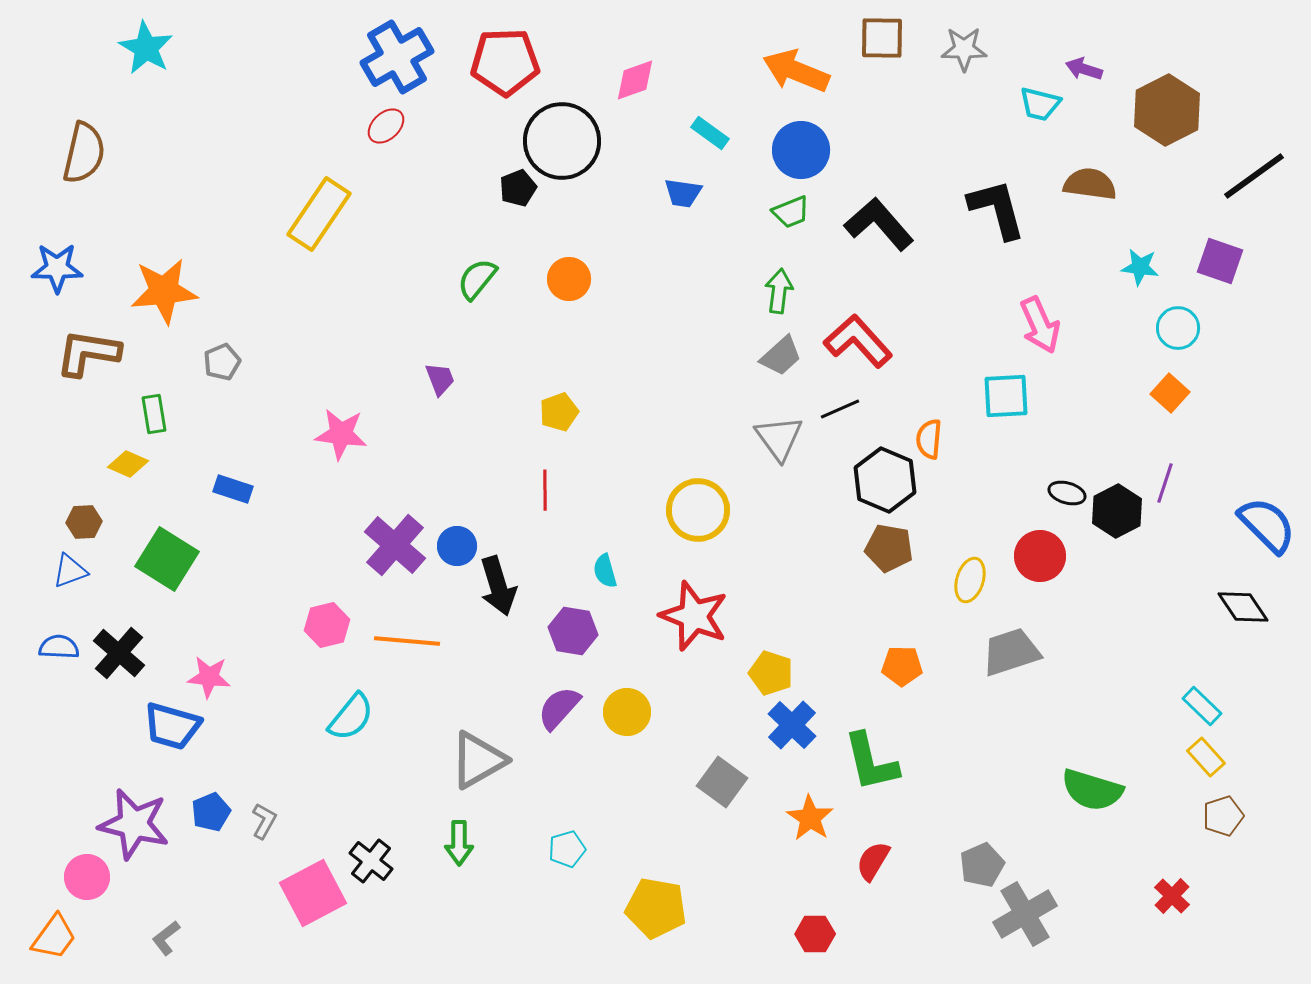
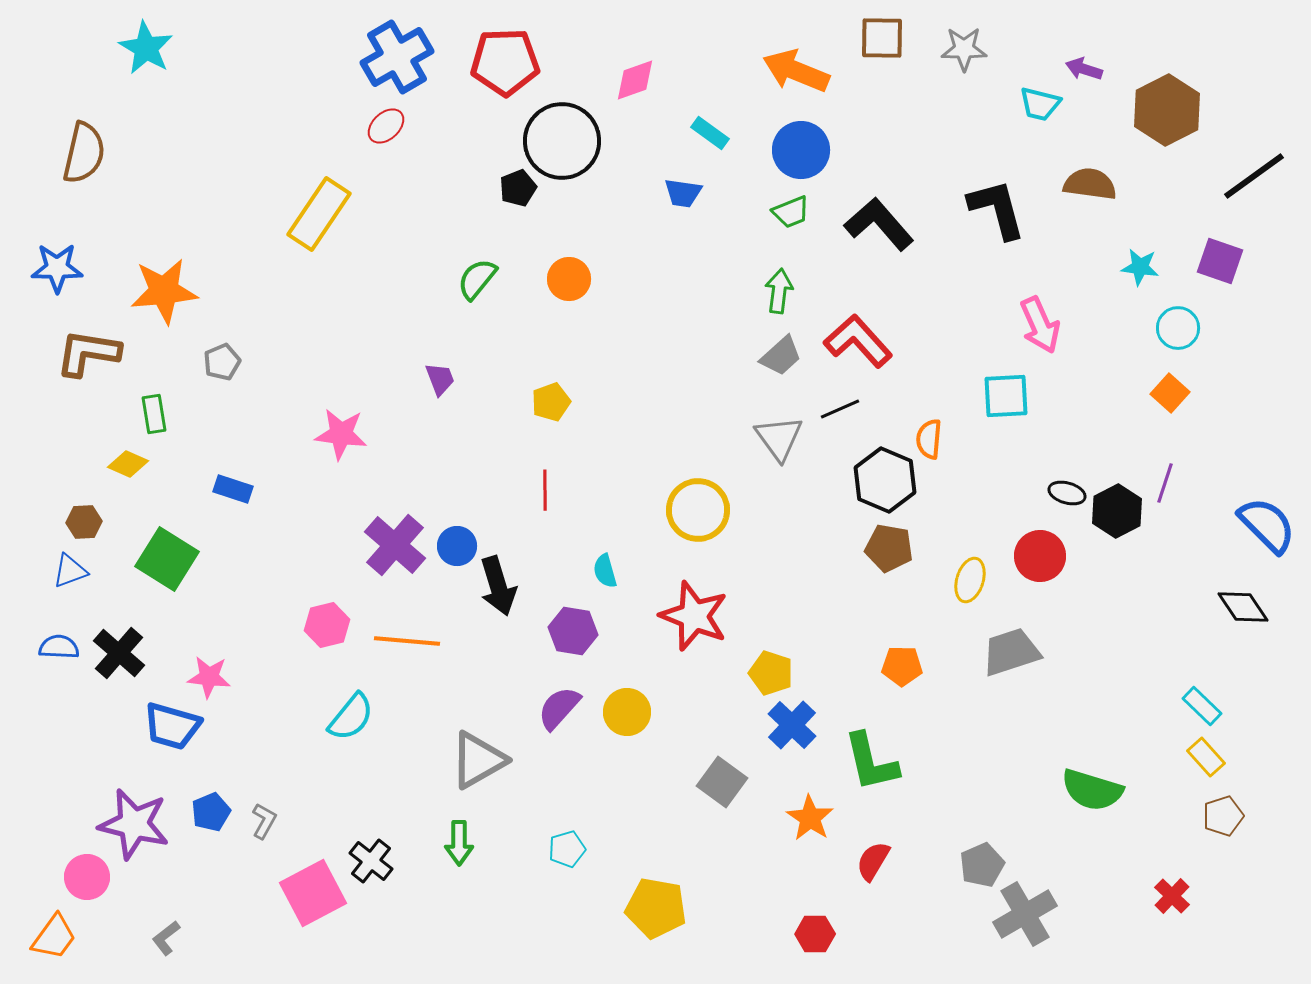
yellow pentagon at (559, 412): moved 8 px left, 10 px up
